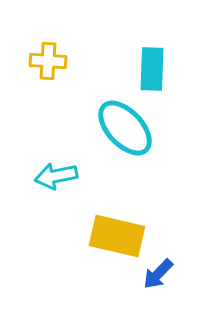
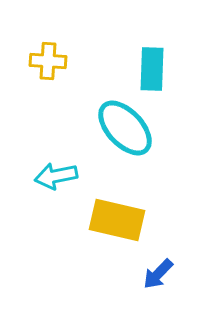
yellow rectangle: moved 16 px up
